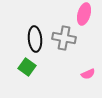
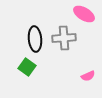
pink ellipse: rotated 75 degrees counterclockwise
gray cross: rotated 15 degrees counterclockwise
pink semicircle: moved 2 px down
